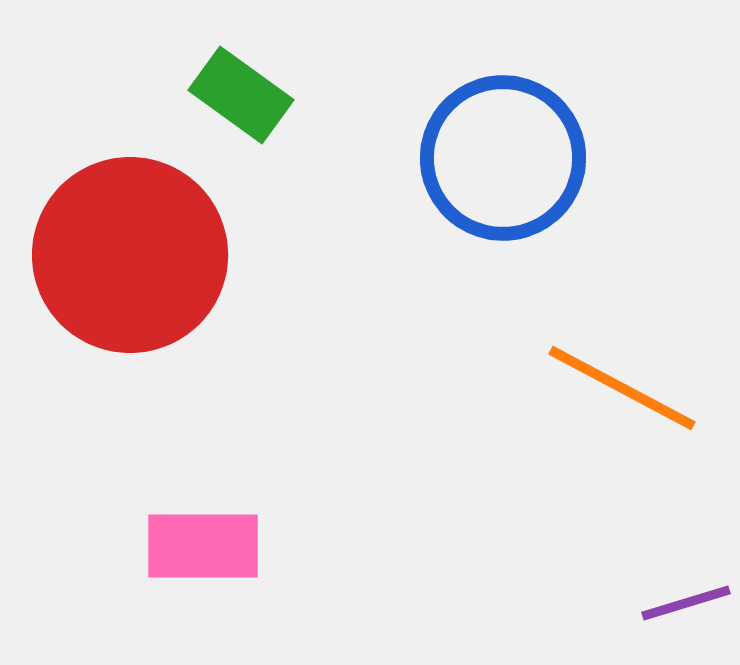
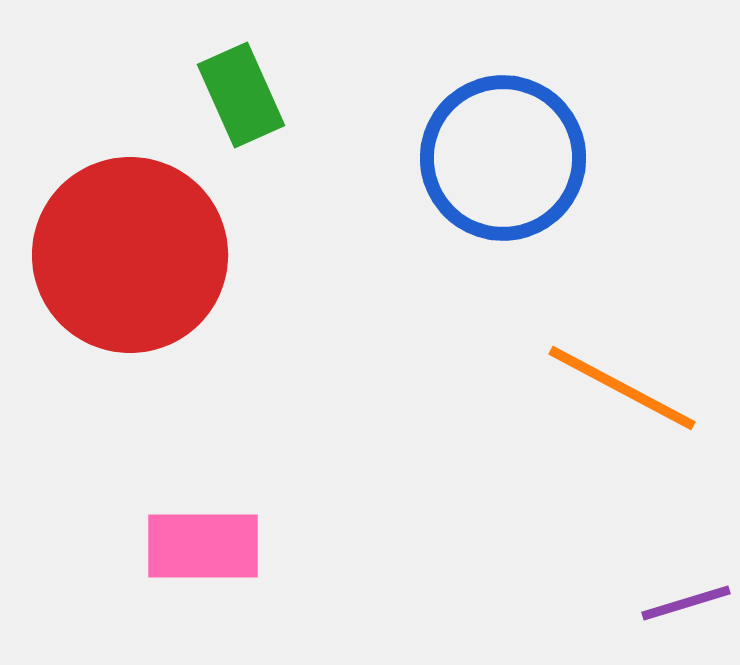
green rectangle: rotated 30 degrees clockwise
